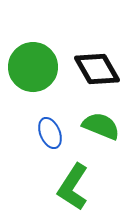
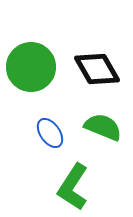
green circle: moved 2 px left
green semicircle: moved 2 px right, 1 px down
blue ellipse: rotated 12 degrees counterclockwise
